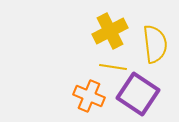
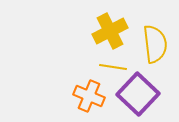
purple square: rotated 9 degrees clockwise
